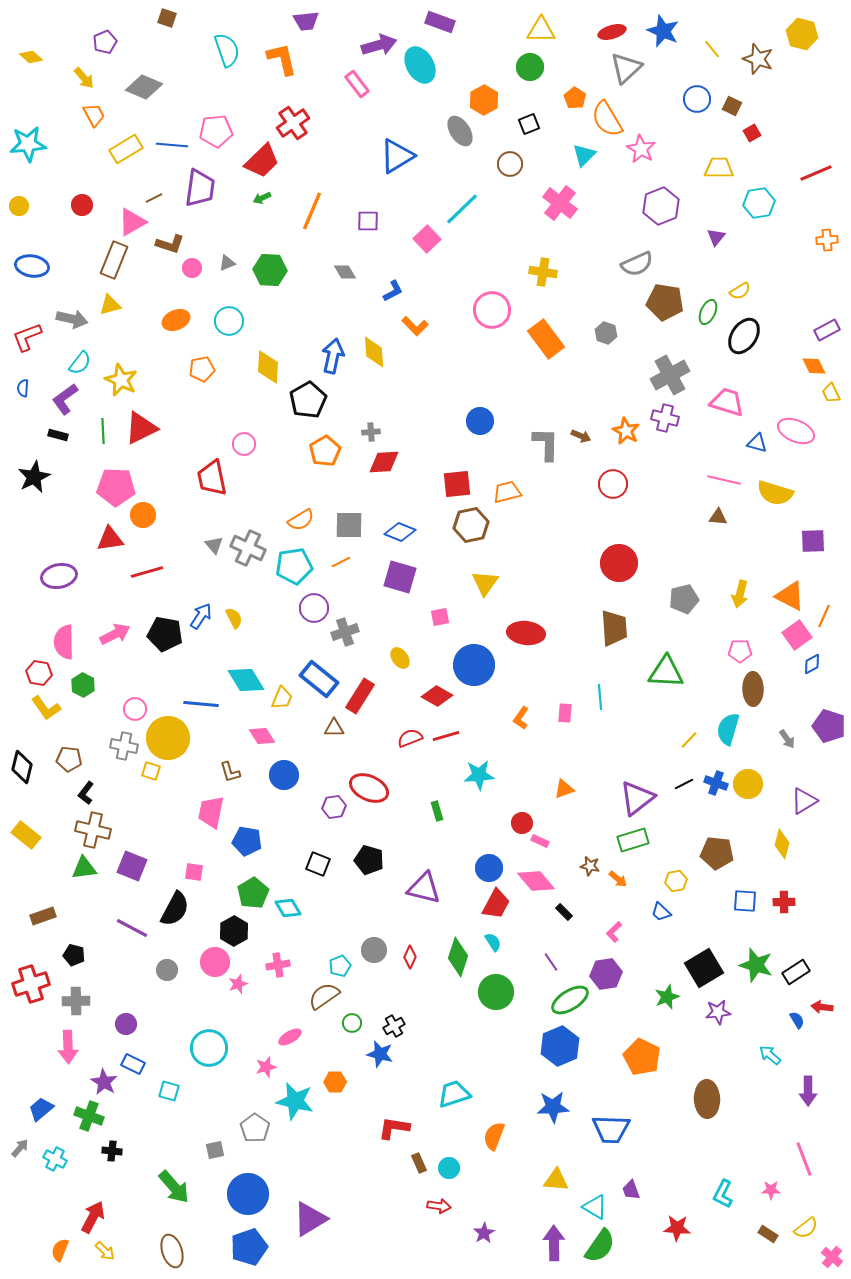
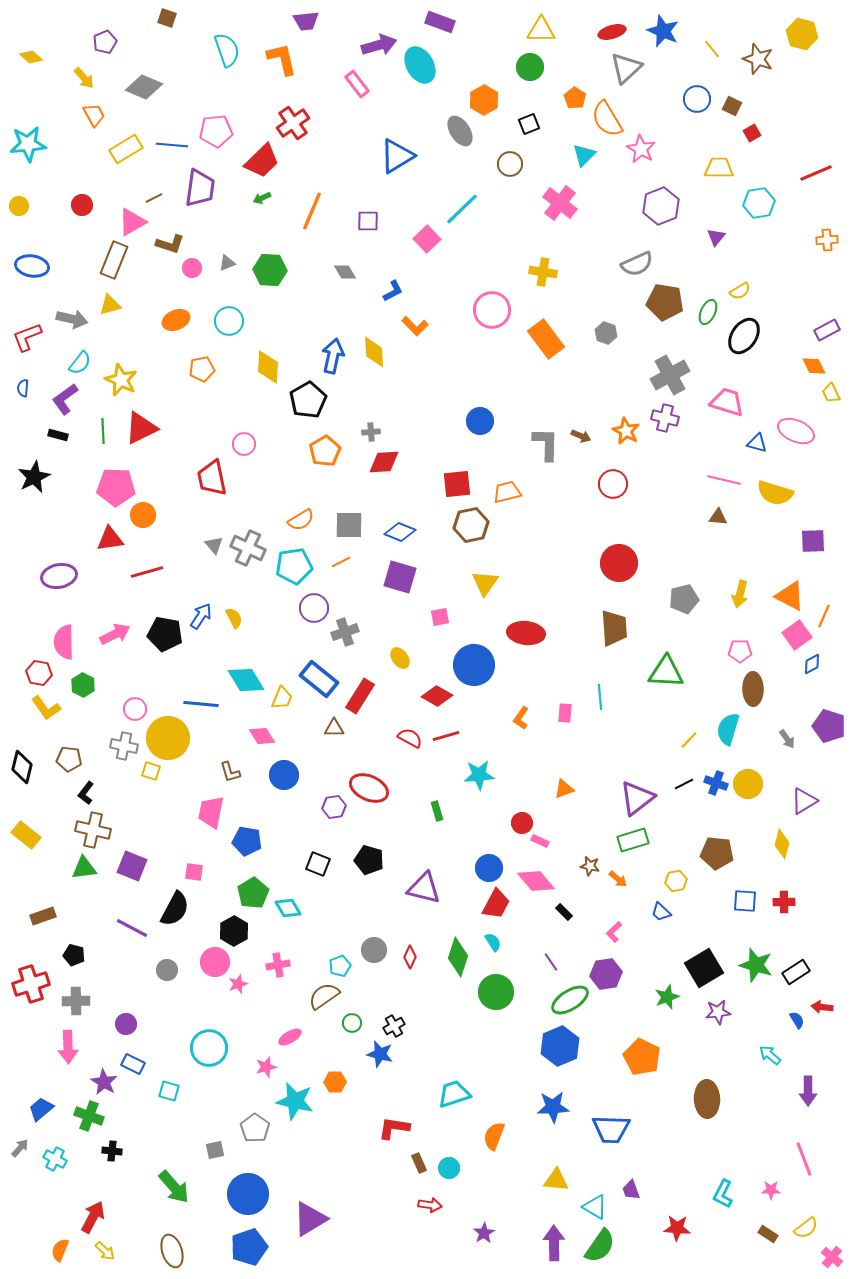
red semicircle at (410, 738): rotated 50 degrees clockwise
red arrow at (439, 1206): moved 9 px left, 1 px up
